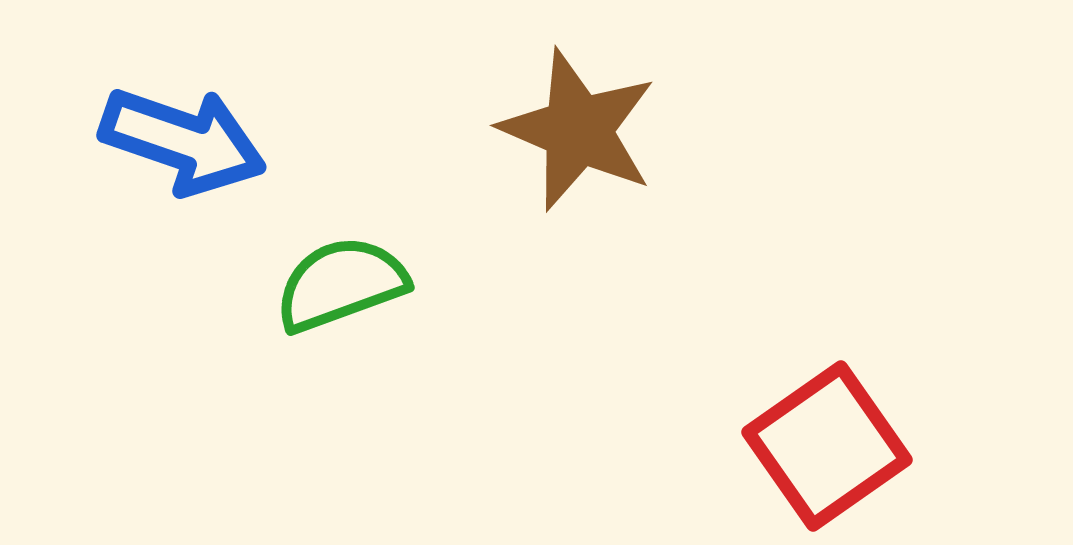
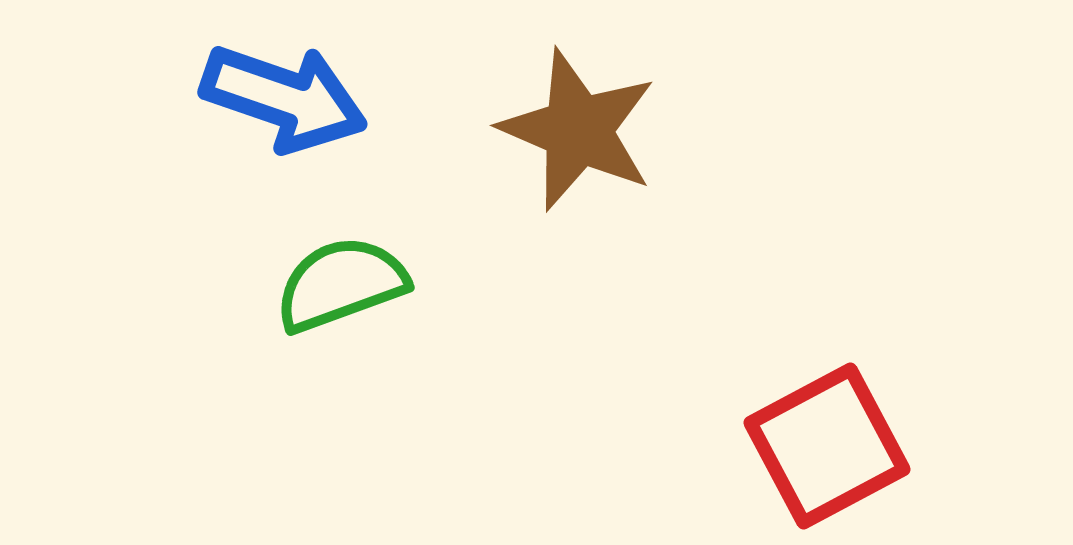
blue arrow: moved 101 px right, 43 px up
red square: rotated 7 degrees clockwise
